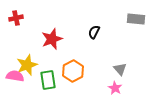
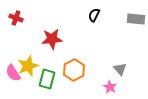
red cross: rotated 32 degrees clockwise
black semicircle: moved 17 px up
red star: rotated 15 degrees clockwise
yellow star: moved 1 px right, 1 px down
orange hexagon: moved 1 px right, 1 px up
pink semicircle: moved 2 px left, 3 px up; rotated 132 degrees counterclockwise
green rectangle: moved 1 px left, 1 px up; rotated 24 degrees clockwise
pink star: moved 5 px left, 1 px up
